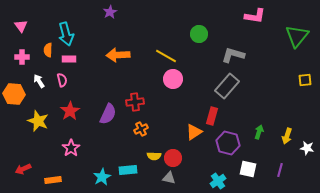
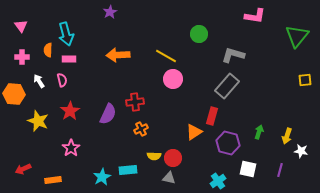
white star: moved 6 px left, 3 px down
